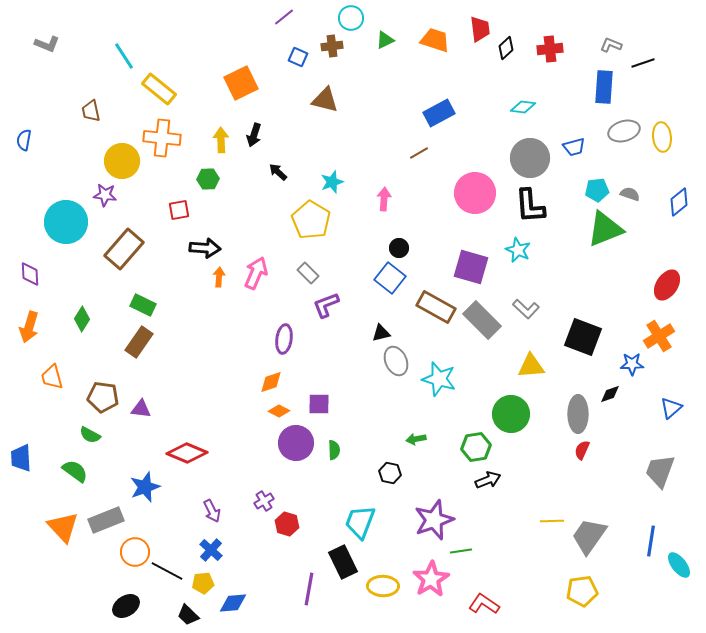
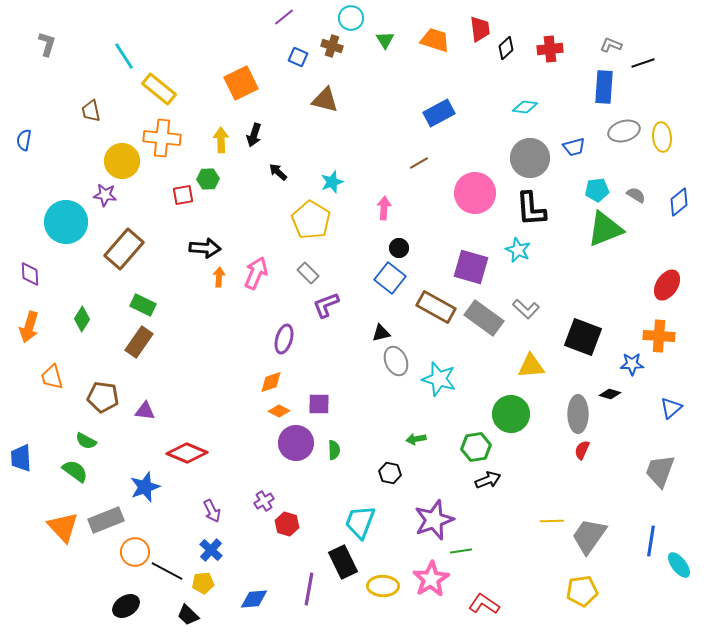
green triangle at (385, 40): rotated 36 degrees counterclockwise
gray L-shape at (47, 44): rotated 95 degrees counterclockwise
brown cross at (332, 46): rotated 25 degrees clockwise
cyan diamond at (523, 107): moved 2 px right
brown line at (419, 153): moved 10 px down
gray semicircle at (630, 194): moved 6 px right, 1 px down; rotated 12 degrees clockwise
pink arrow at (384, 199): moved 9 px down
black L-shape at (530, 206): moved 1 px right, 3 px down
red square at (179, 210): moved 4 px right, 15 px up
gray rectangle at (482, 320): moved 2 px right, 2 px up; rotated 9 degrees counterclockwise
orange cross at (659, 336): rotated 36 degrees clockwise
purple ellipse at (284, 339): rotated 8 degrees clockwise
black diamond at (610, 394): rotated 35 degrees clockwise
purple triangle at (141, 409): moved 4 px right, 2 px down
green semicircle at (90, 435): moved 4 px left, 6 px down
blue diamond at (233, 603): moved 21 px right, 4 px up
